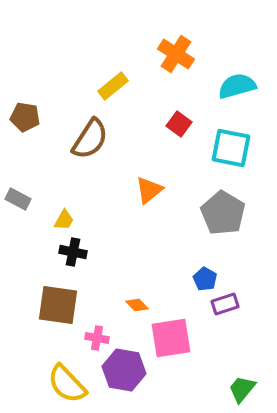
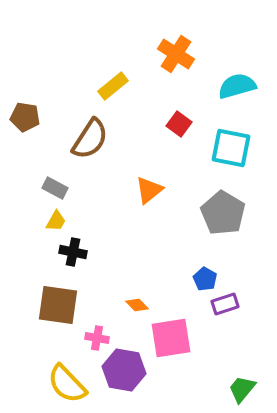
gray rectangle: moved 37 px right, 11 px up
yellow trapezoid: moved 8 px left, 1 px down
